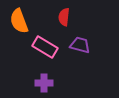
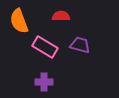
red semicircle: moved 3 px left, 1 px up; rotated 84 degrees clockwise
purple cross: moved 1 px up
